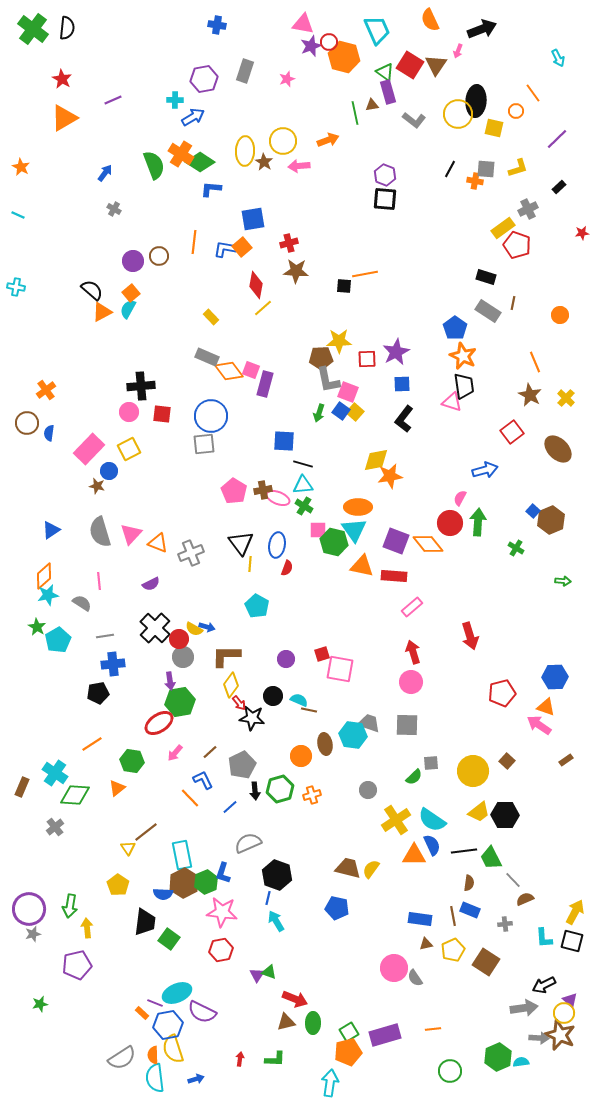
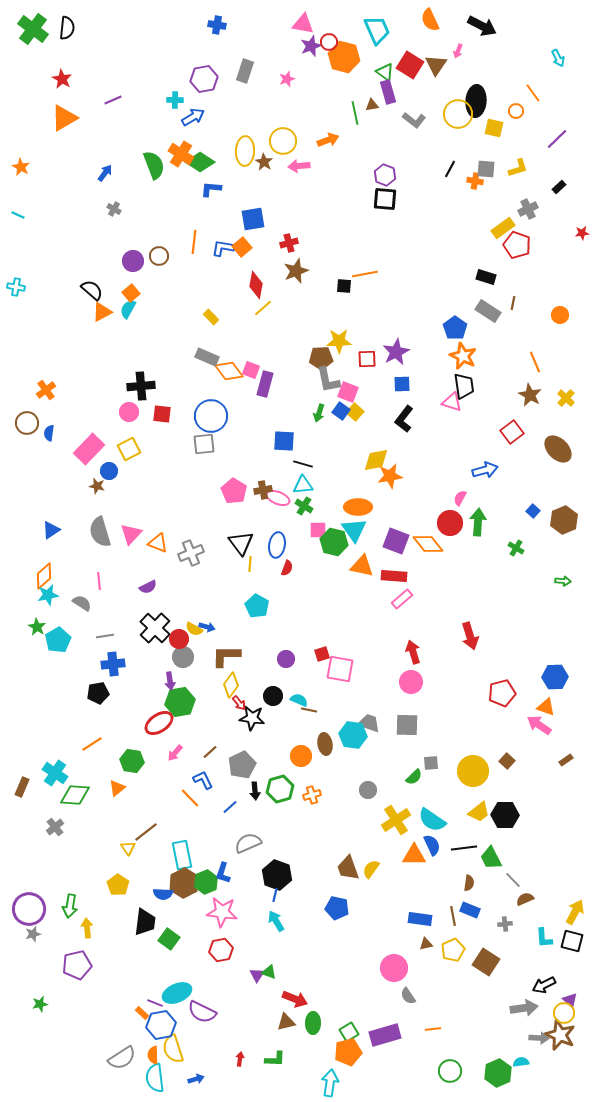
black arrow at (482, 29): moved 3 px up; rotated 48 degrees clockwise
blue L-shape at (225, 249): moved 2 px left, 1 px up
brown star at (296, 271): rotated 25 degrees counterclockwise
brown hexagon at (551, 520): moved 13 px right
purple semicircle at (151, 584): moved 3 px left, 3 px down
pink rectangle at (412, 607): moved 10 px left, 8 px up
black line at (464, 851): moved 3 px up
brown trapezoid at (348, 868): rotated 124 degrees counterclockwise
blue line at (268, 898): moved 7 px right, 3 px up
gray semicircle at (415, 978): moved 7 px left, 18 px down
blue hexagon at (168, 1025): moved 7 px left
green hexagon at (498, 1057): moved 16 px down
